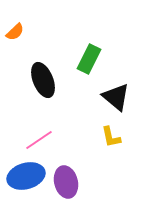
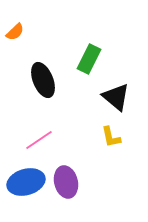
blue ellipse: moved 6 px down
